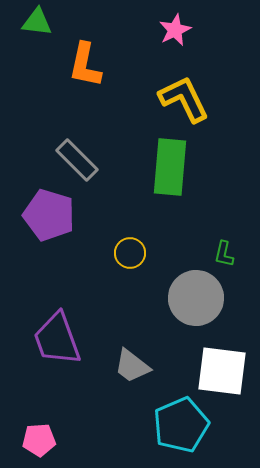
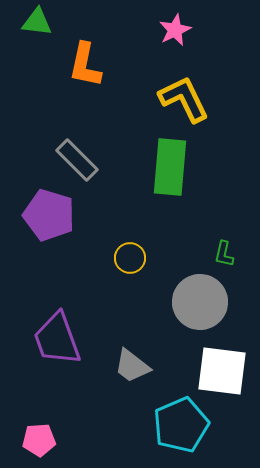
yellow circle: moved 5 px down
gray circle: moved 4 px right, 4 px down
